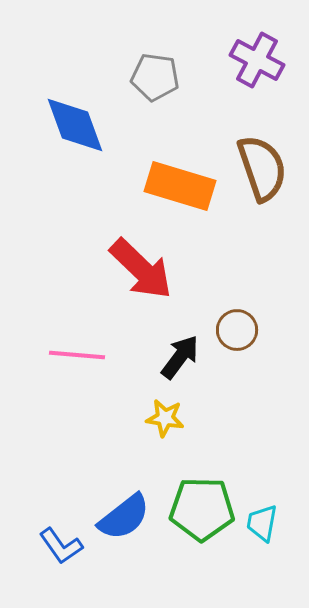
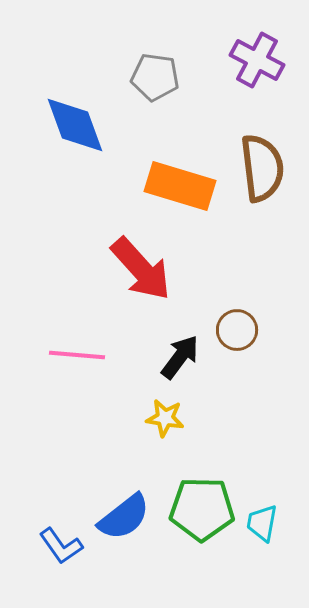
brown semicircle: rotated 12 degrees clockwise
red arrow: rotated 4 degrees clockwise
